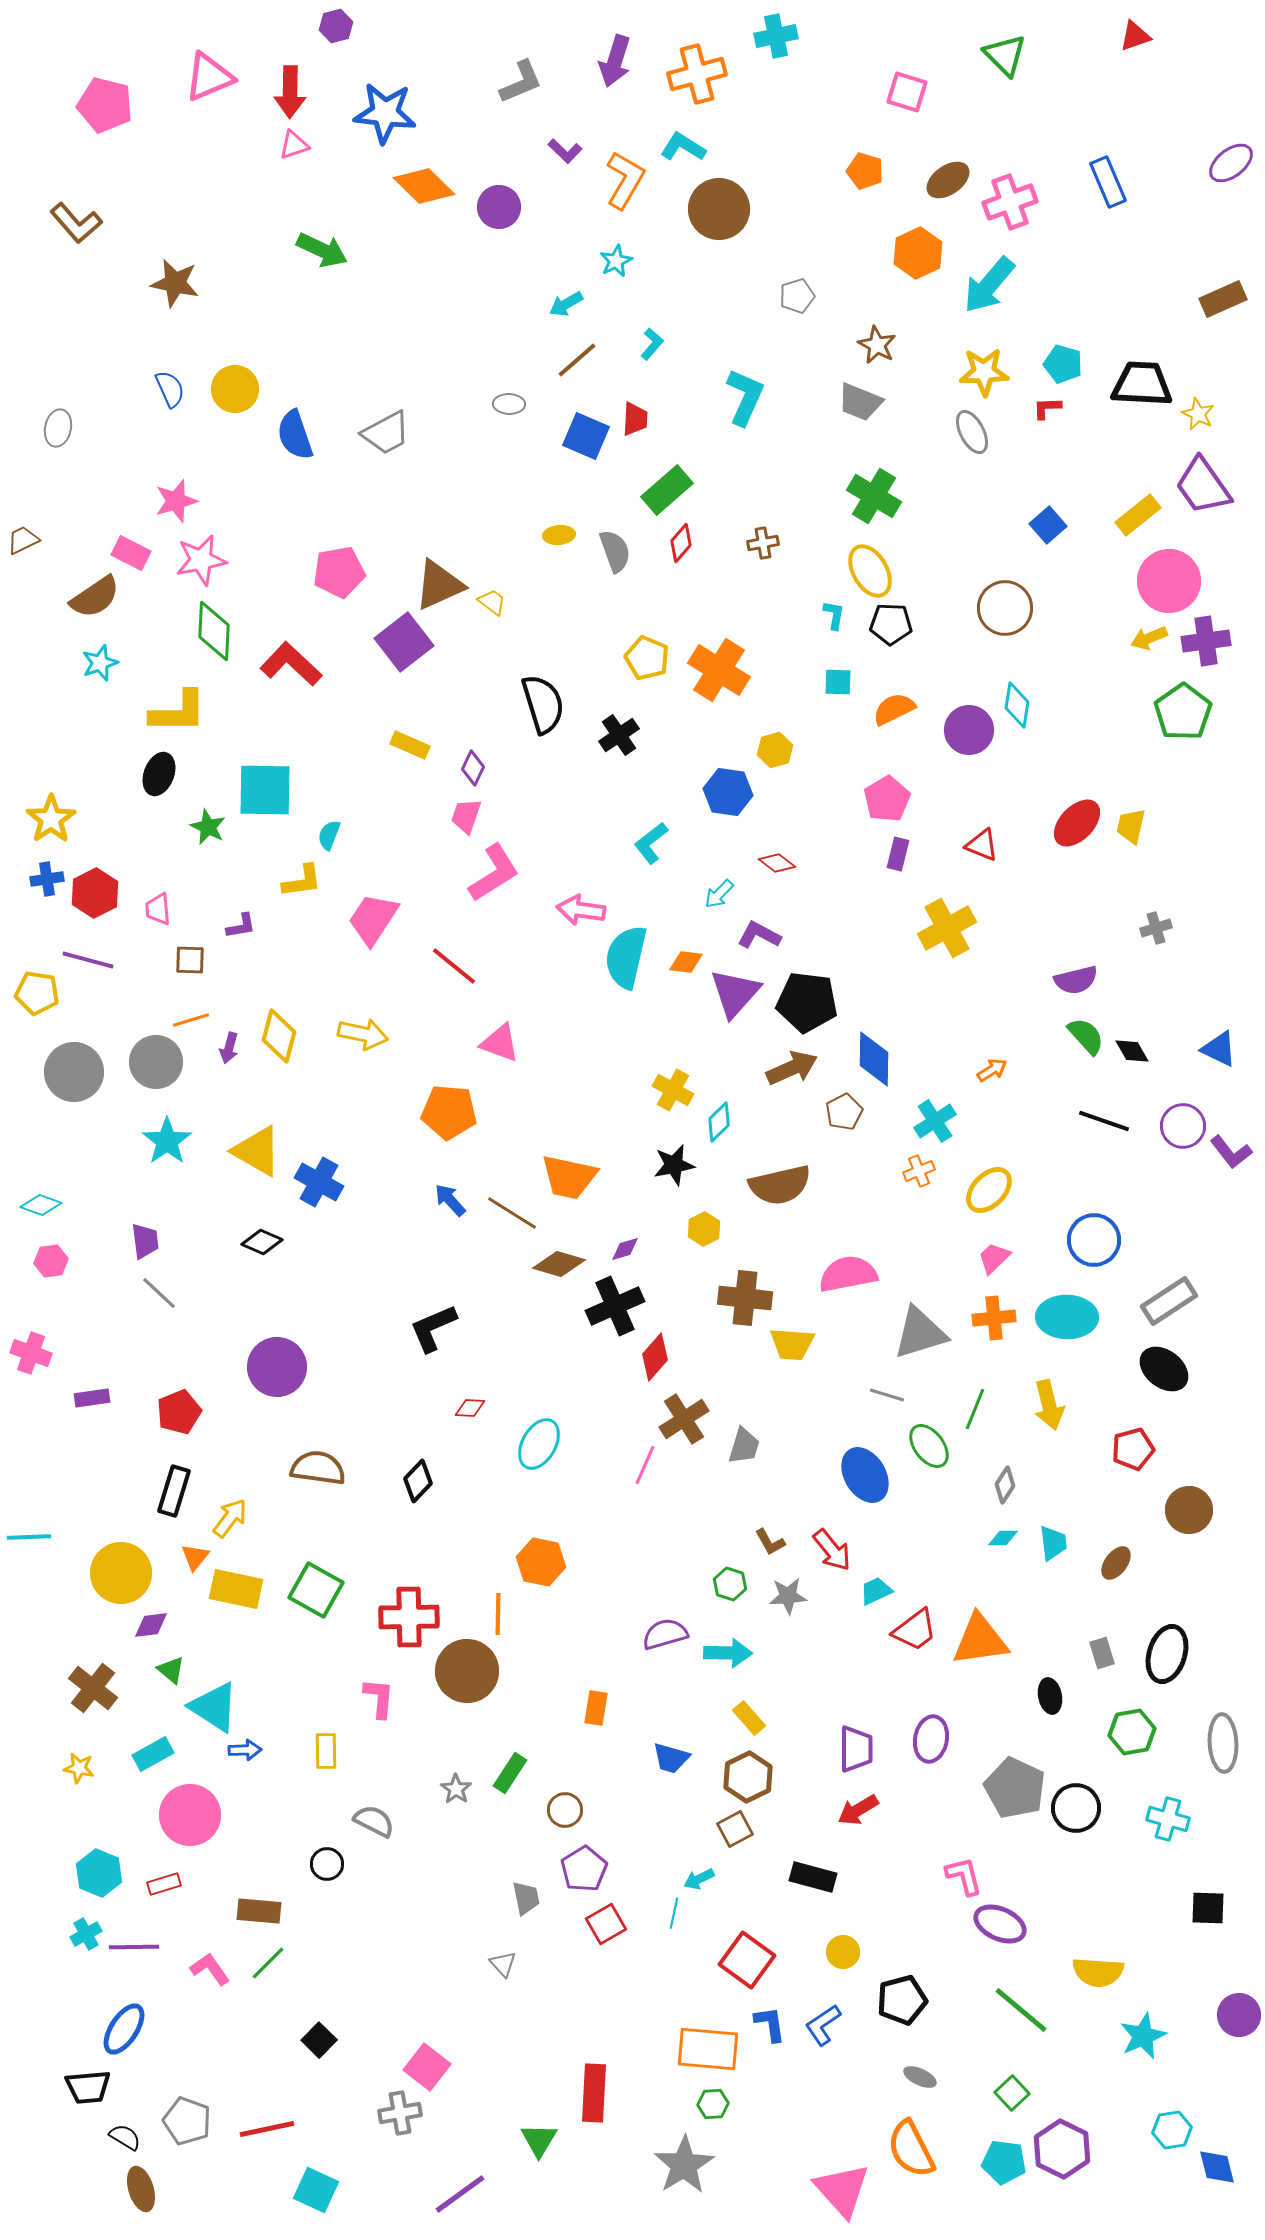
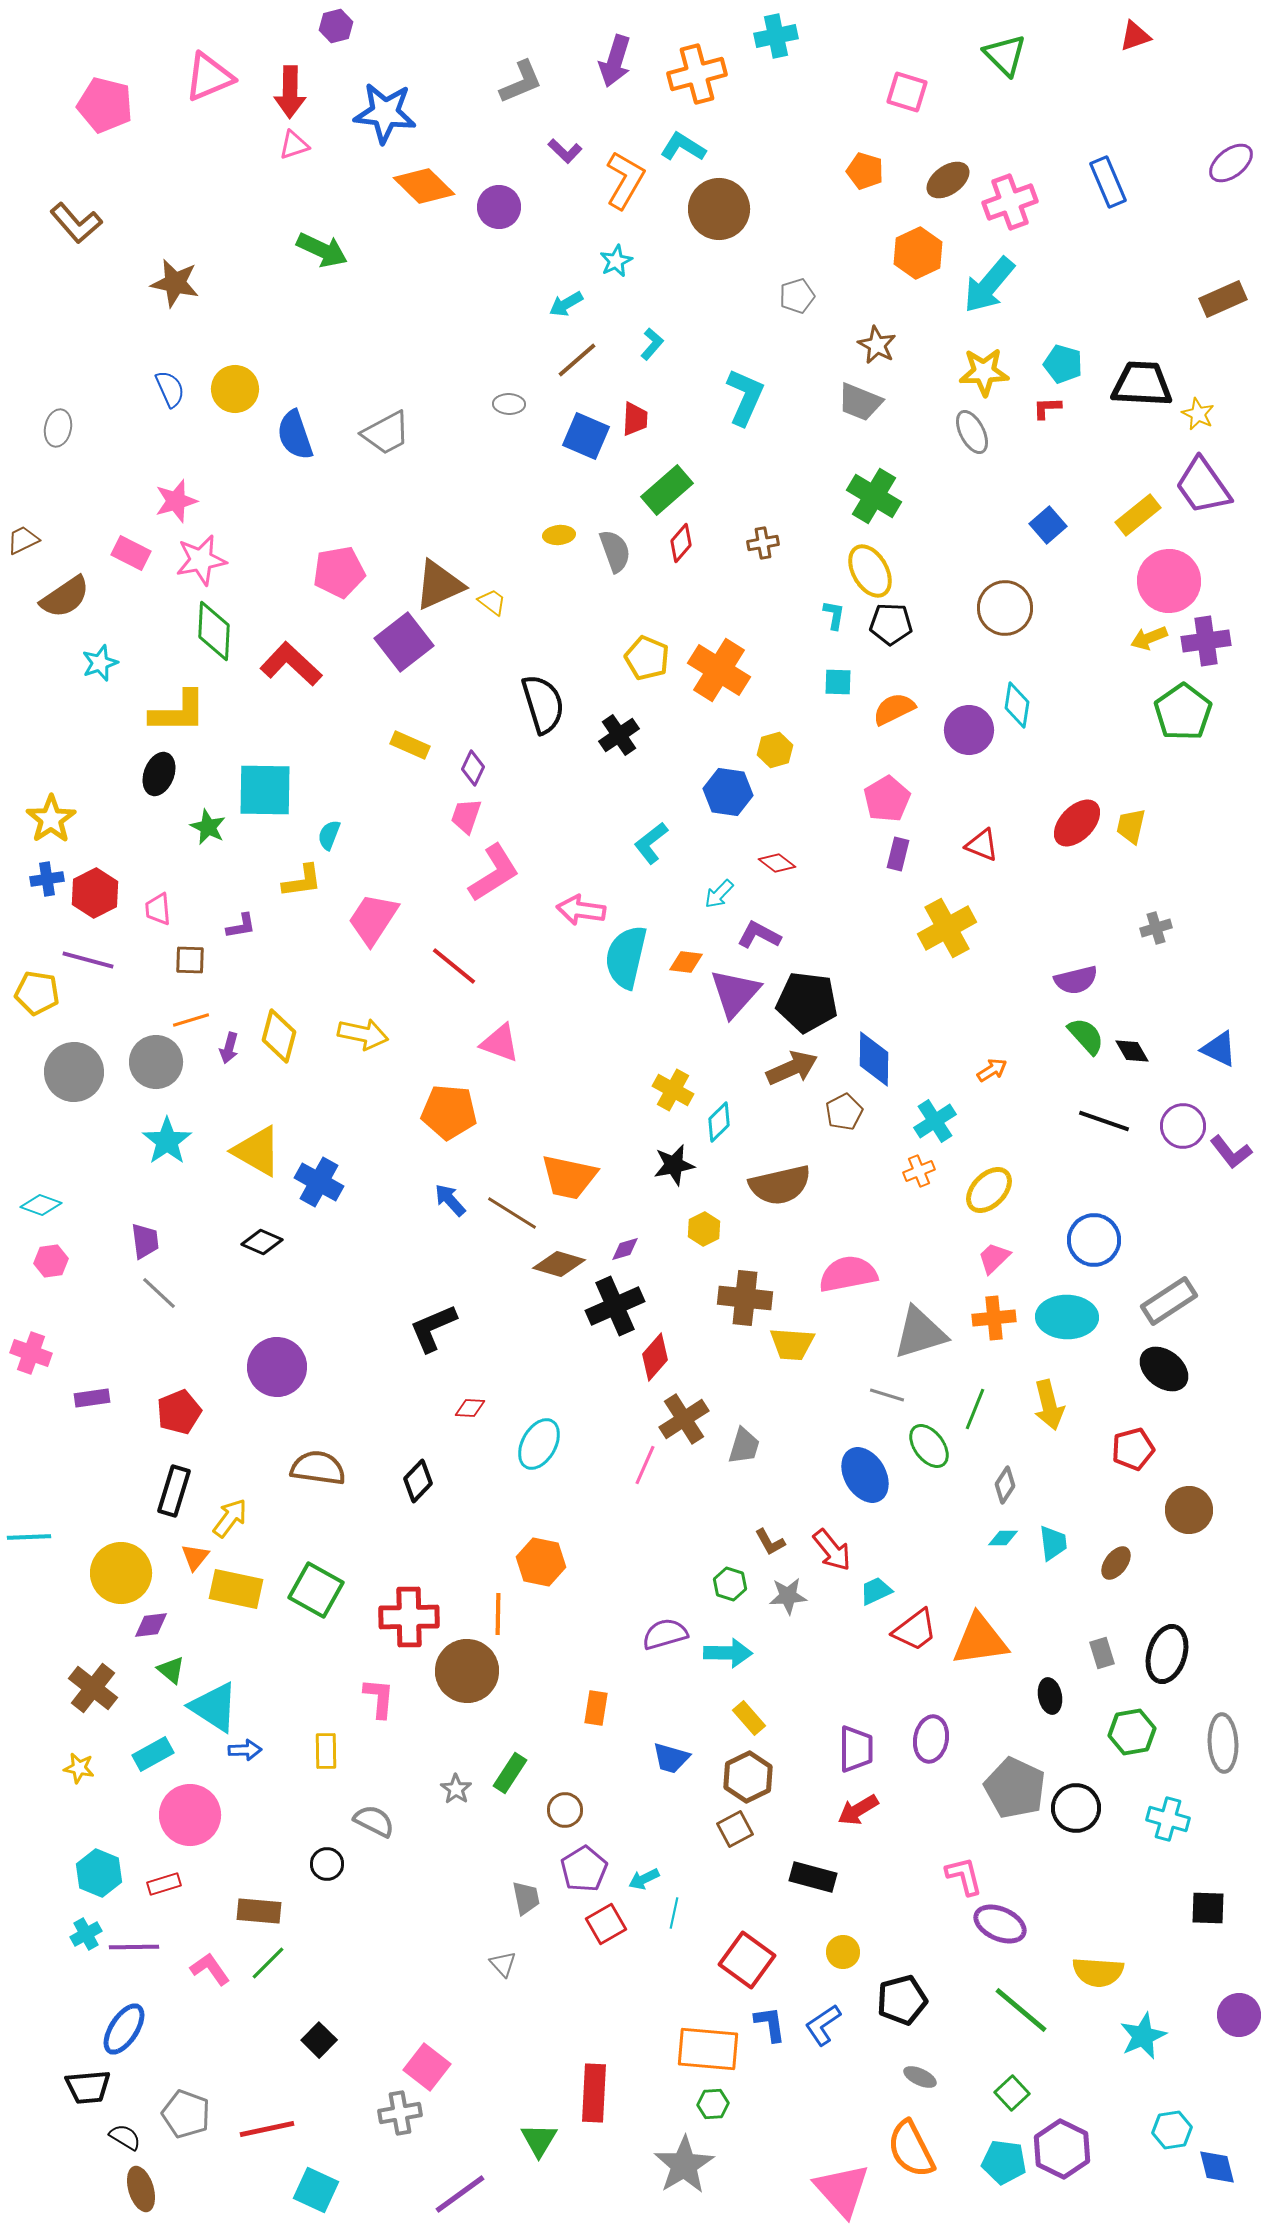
brown semicircle at (95, 597): moved 30 px left
cyan arrow at (699, 1879): moved 55 px left
gray pentagon at (187, 2121): moved 1 px left, 7 px up
